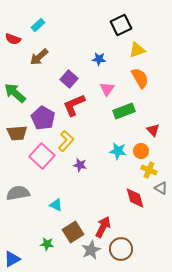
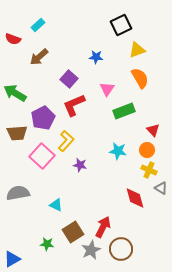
blue star: moved 3 px left, 2 px up
green arrow: rotated 10 degrees counterclockwise
purple pentagon: rotated 15 degrees clockwise
orange circle: moved 6 px right, 1 px up
